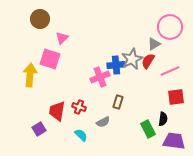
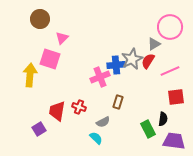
cyan semicircle: moved 15 px right, 3 px down
